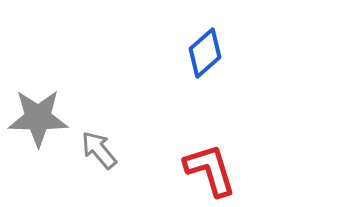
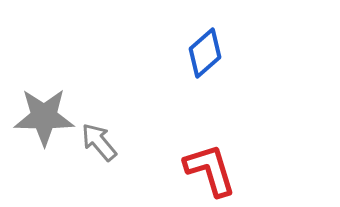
gray star: moved 6 px right, 1 px up
gray arrow: moved 8 px up
